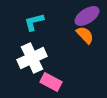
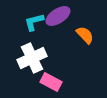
purple ellipse: moved 29 px left
